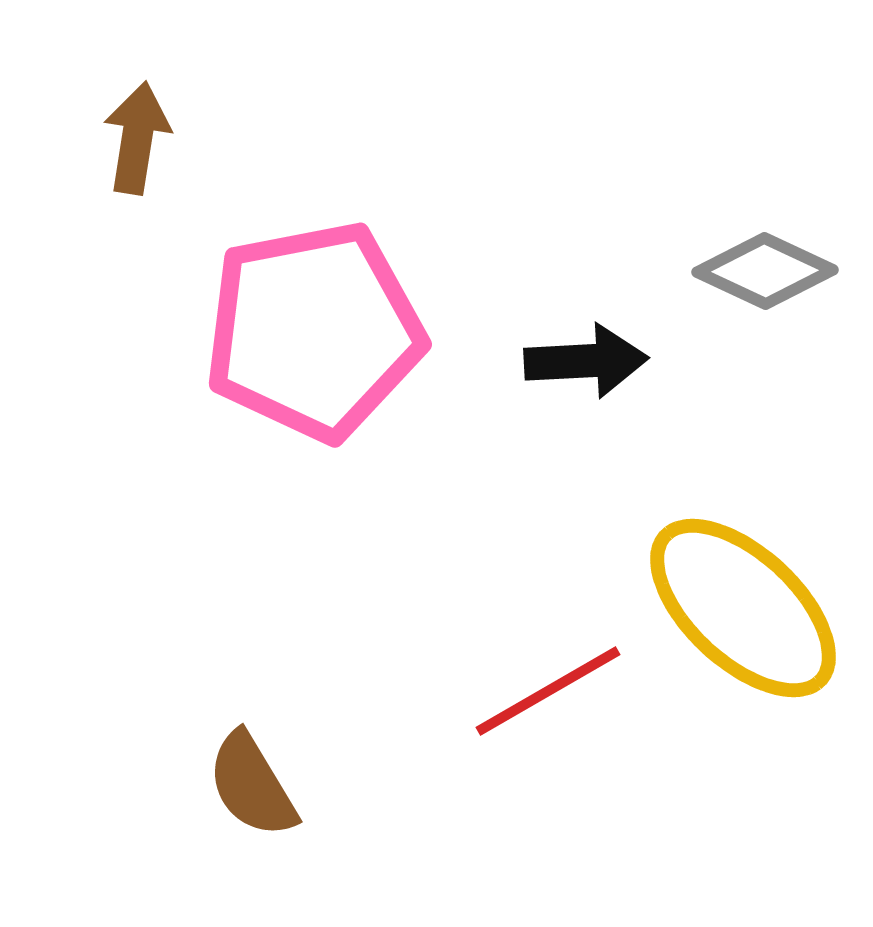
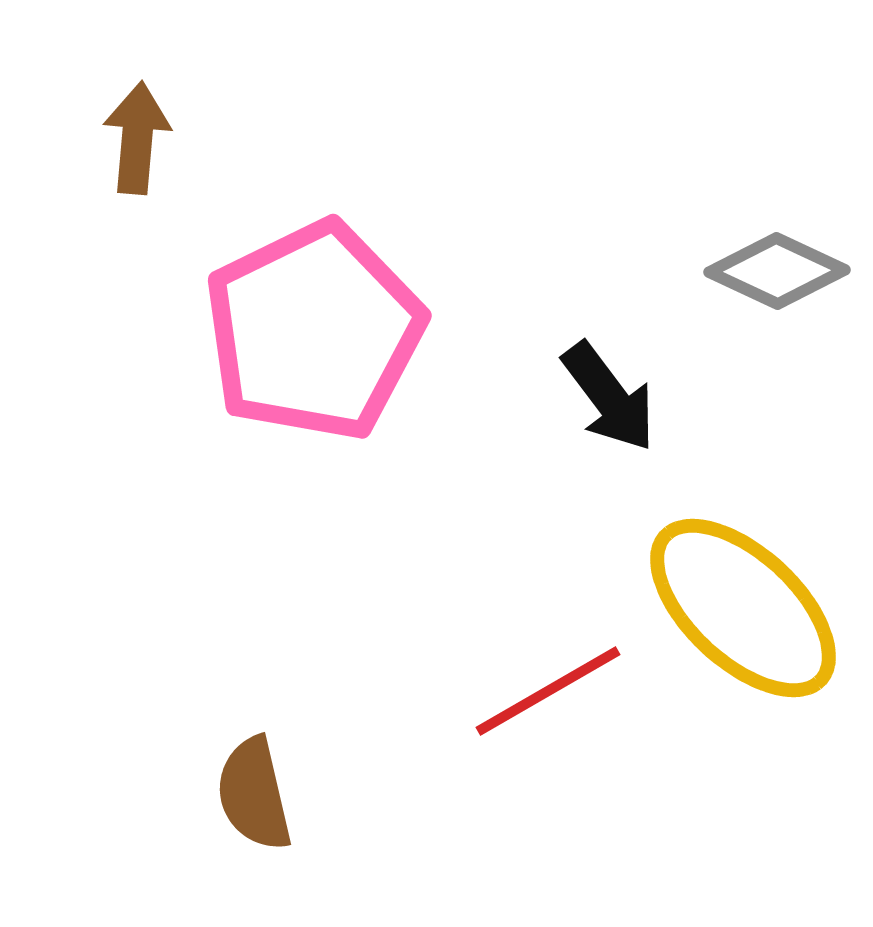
brown arrow: rotated 4 degrees counterclockwise
gray diamond: moved 12 px right
pink pentagon: rotated 15 degrees counterclockwise
black arrow: moved 23 px right, 36 px down; rotated 56 degrees clockwise
brown semicircle: moved 2 px right, 9 px down; rotated 18 degrees clockwise
